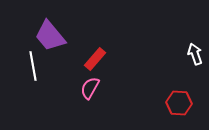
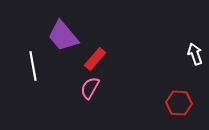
purple trapezoid: moved 13 px right
